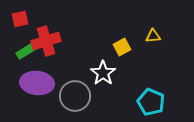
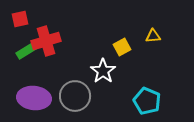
white star: moved 2 px up
purple ellipse: moved 3 px left, 15 px down
cyan pentagon: moved 4 px left, 1 px up
